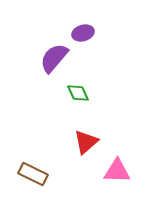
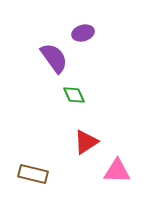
purple semicircle: rotated 104 degrees clockwise
green diamond: moved 4 px left, 2 px down
red triangle: rotated 8 degrees clockwise
brown rectangle: rotated 12 degrees counterclockwise
